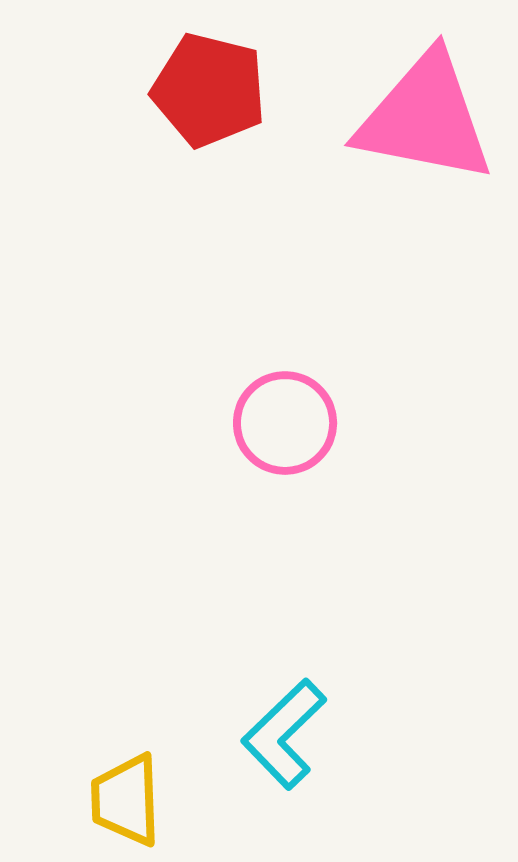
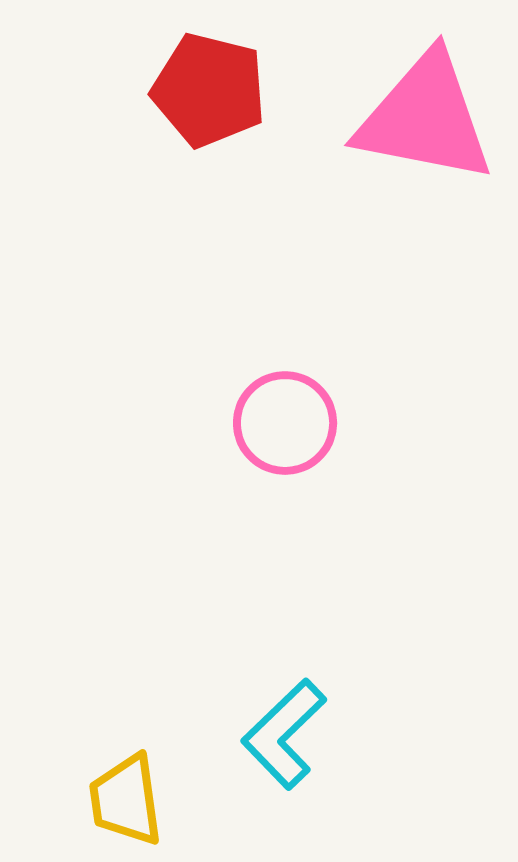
yellow trapezoid: rotated 6 degrees counterclockwise
